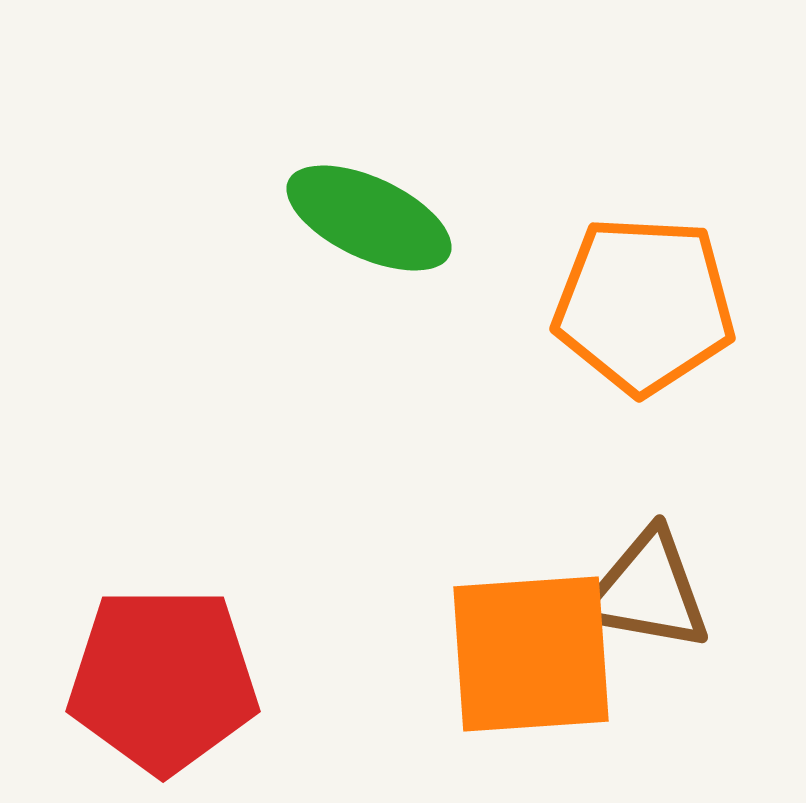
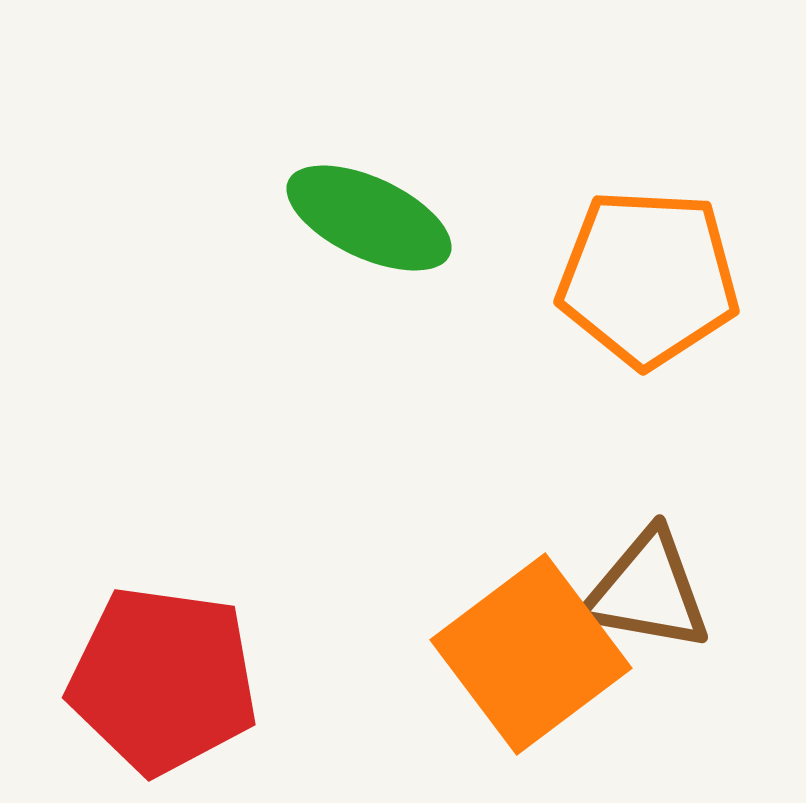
orange pentagon: moved 4 px right, 27 px up
orange square: rotated 33 degrees counterclockwise
red pentagon: rotated 8 degrees clockwise
